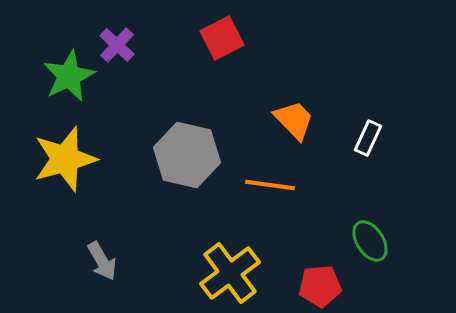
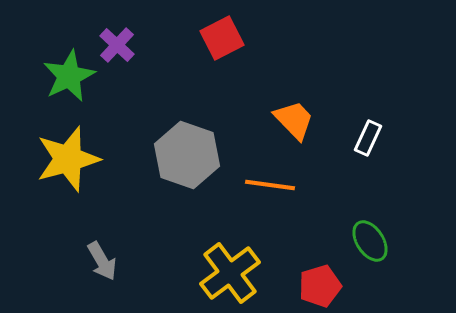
gray hexagon: rotated 6 degrees clockwise
yellow star: moved 3 px right
red pentagon: rotated 12 degrees counterclockwise
